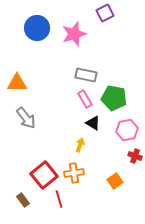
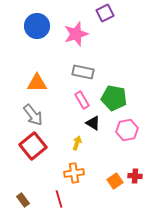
blue circle: moved 2 px up
pink star: moved 2 px right
gray rectangle: moved 3 px left, 3 px up
orange triangle: moved 20 px right
pink rectangle: moved 3 px left, 1 px down
gray arrow: moved 7 px right, 3 px up
yellow arrow: moved 3 px left, 2 px up
red cross: moved 20 px down; rotated 16 degrees counterclockwise
red square: moved 11 px left, 29 px up
